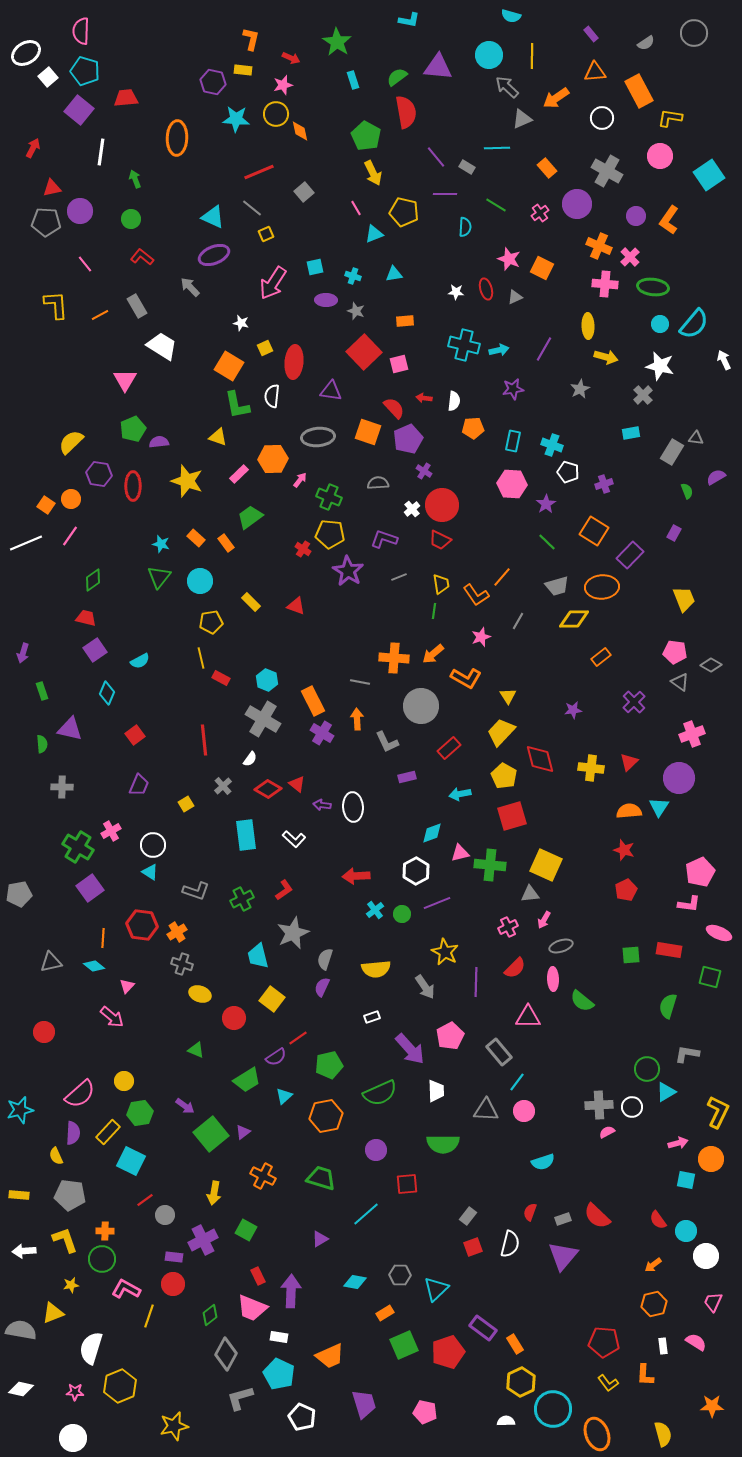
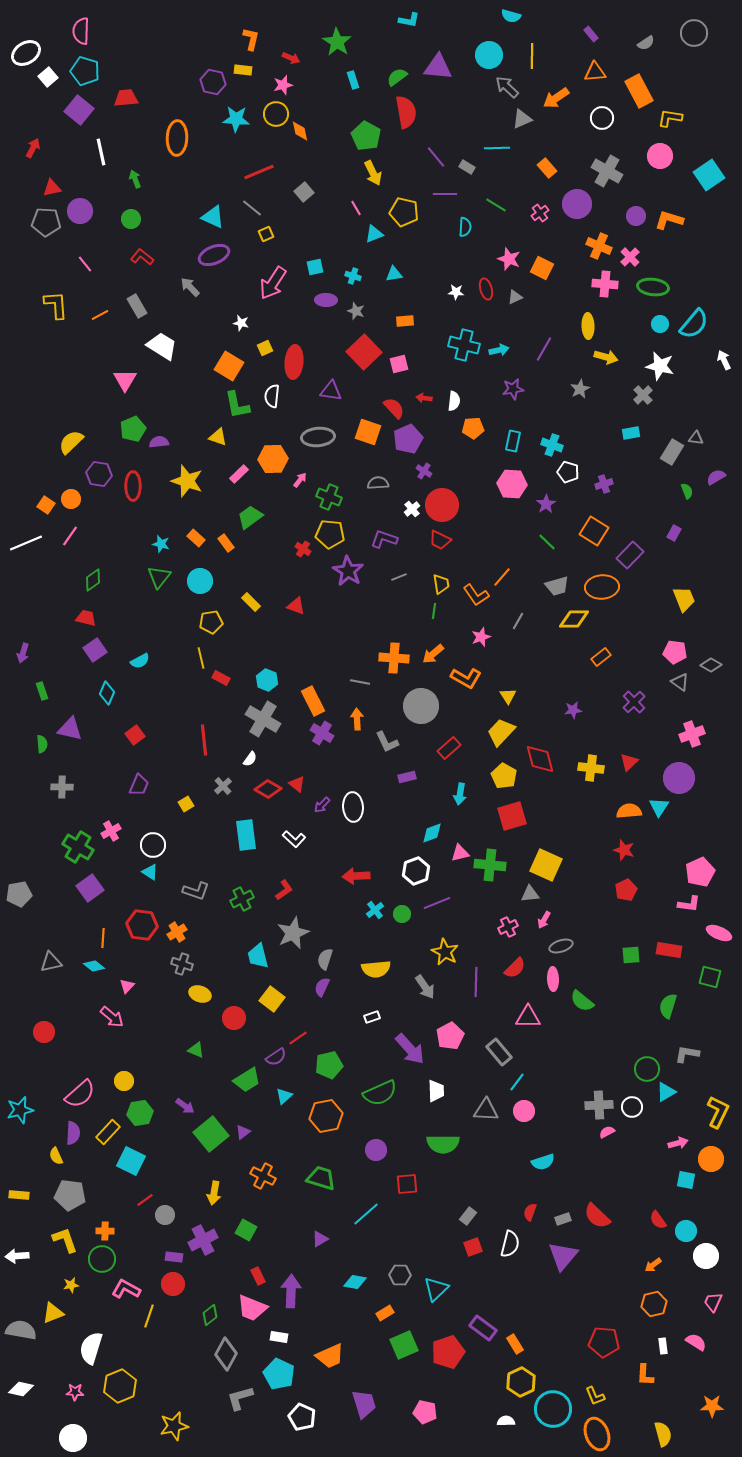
white line at (101, 152): rotated 20 degrees counterclockwise
orange L-shape at (669, 220): rotated 72 degrees clockwise
cyan arrow at (460, 794): rotated 70 degrees counterclockwise
purple arrow at (322, 805): rotated 54 degrees counterclockwise
white hexagon at (416, 871): rotated 8 degrees clockwise
white arrow at (24, 1251): moved 7 px left, 5 px down
yellow L-shape at (608, 1383): moved 13 px left, 13 px down; rotated 15 degrees clockwise
